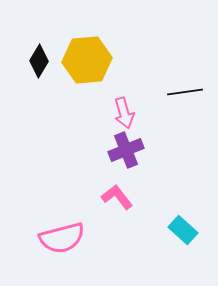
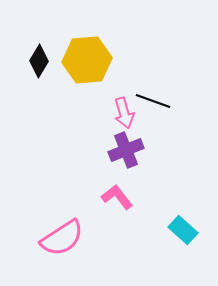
black line: moved 32 px left, 9 px down; rotated 28 degrees clockwise
pink semicircle: rotated 18 degrees counterclockwise
